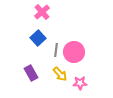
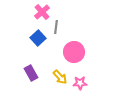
gray line: moved 23 px up
yellow arrow: moved 3 px down
